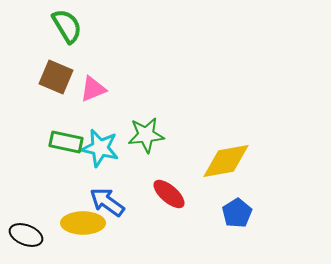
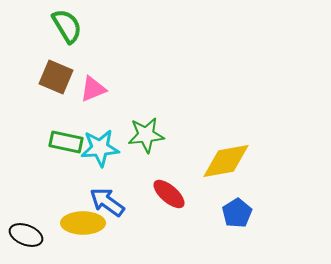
cyan star: rotated 18 degrees counterclockwise
